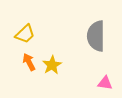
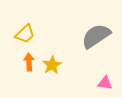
gray semicircle: rotated 56 degrees clockwise
orange arrow: rotated 24 degrees clockwise
